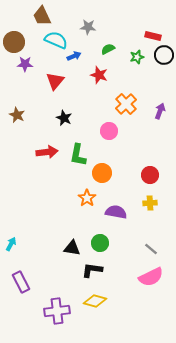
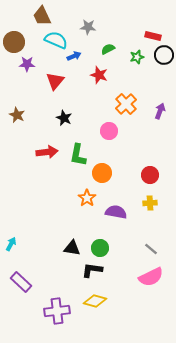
purple star: moved 2 px right
green circle: moved 5 px down
purple rectangle: rotated 20 degrees counterclockwise
